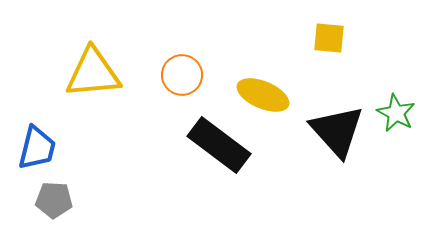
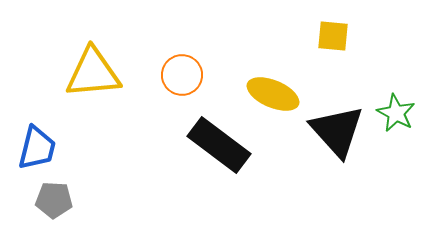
yellow square: moved 4 px right, 2 px up
yellow ellipse: moved 10 px right, 1 px up
